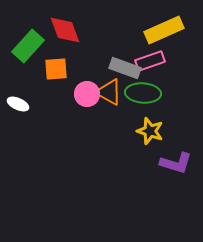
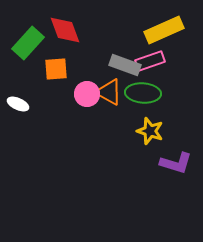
green rectangle: moved 3 px up
gray rectangle: moved 3 px up
